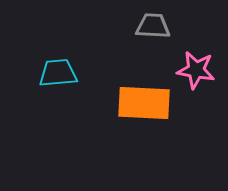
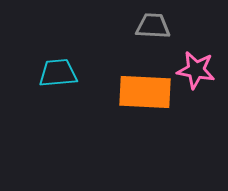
orange rectangle: moved 1 px right, 11 px up
